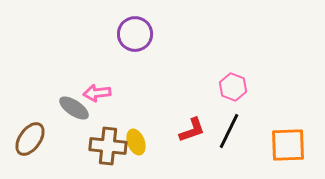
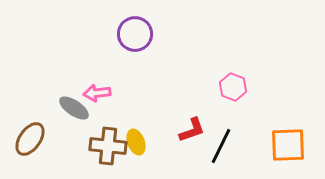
black line: moved 8 px left, 15 px down
